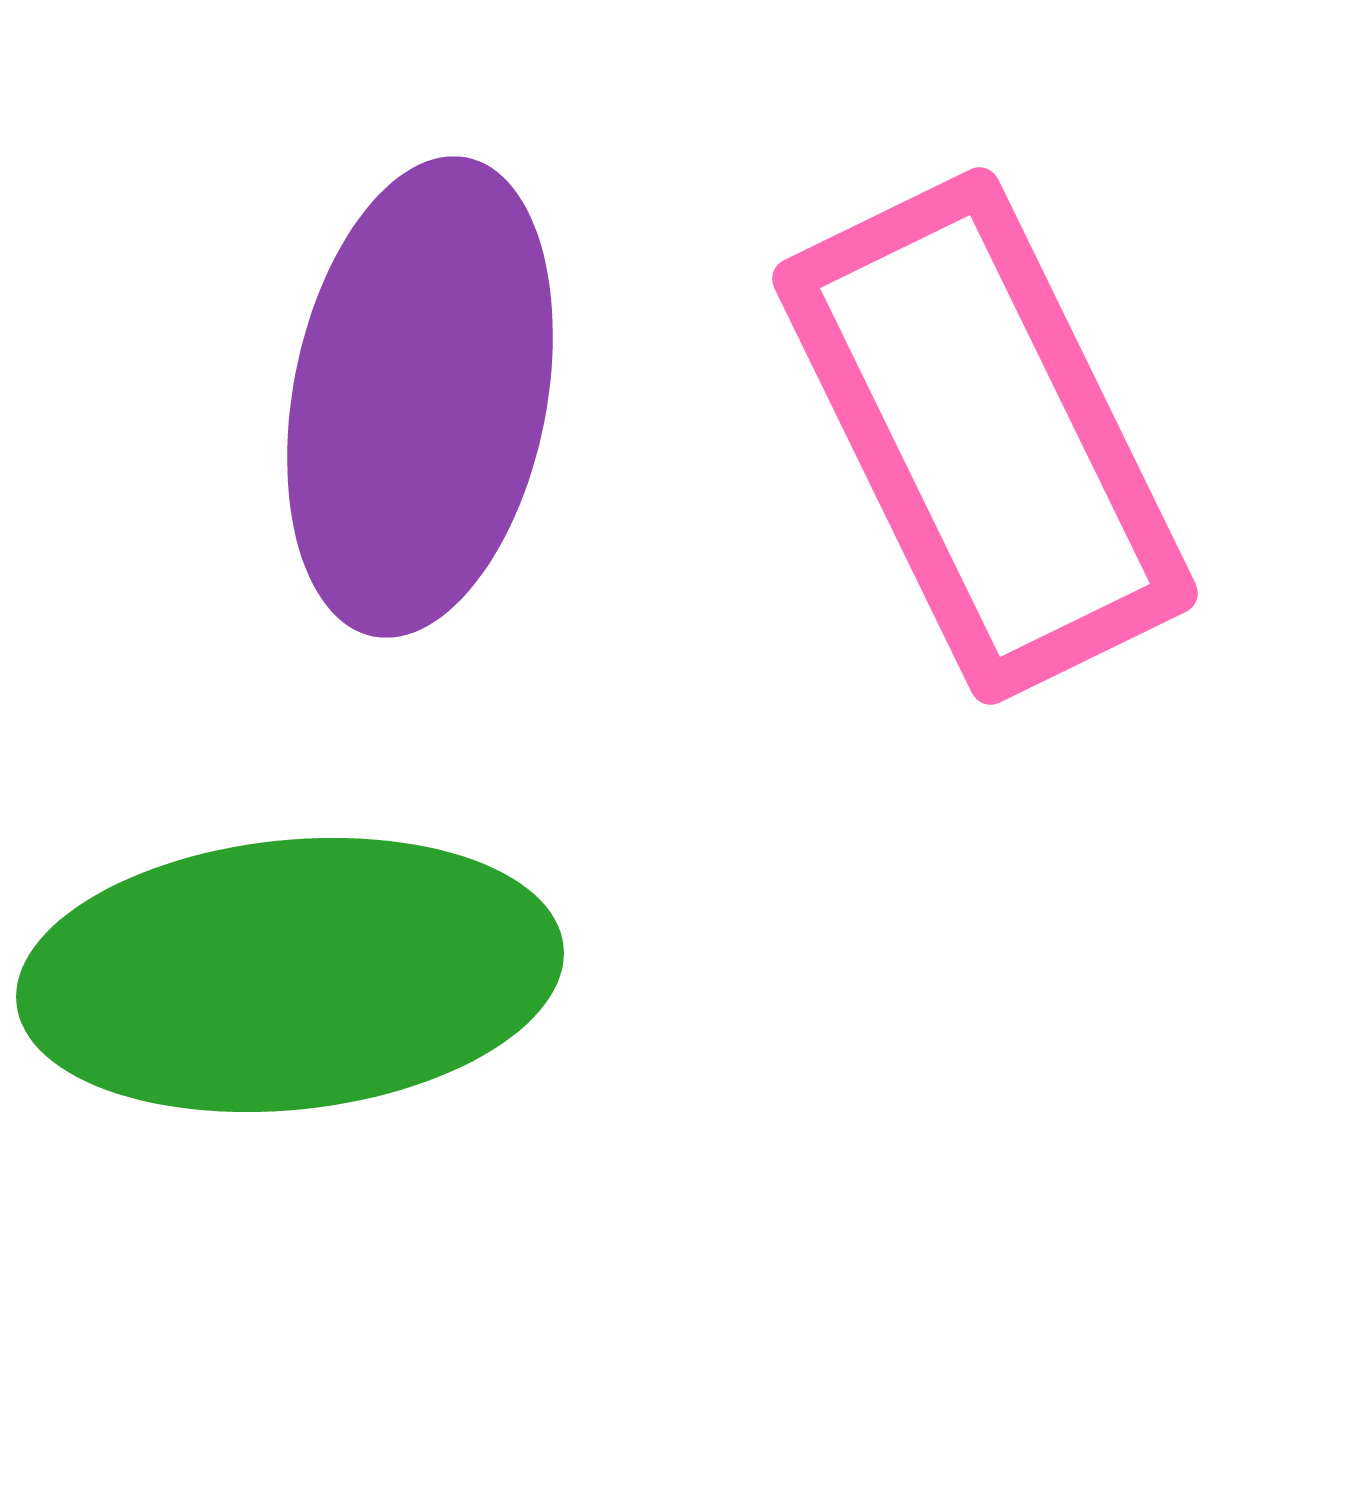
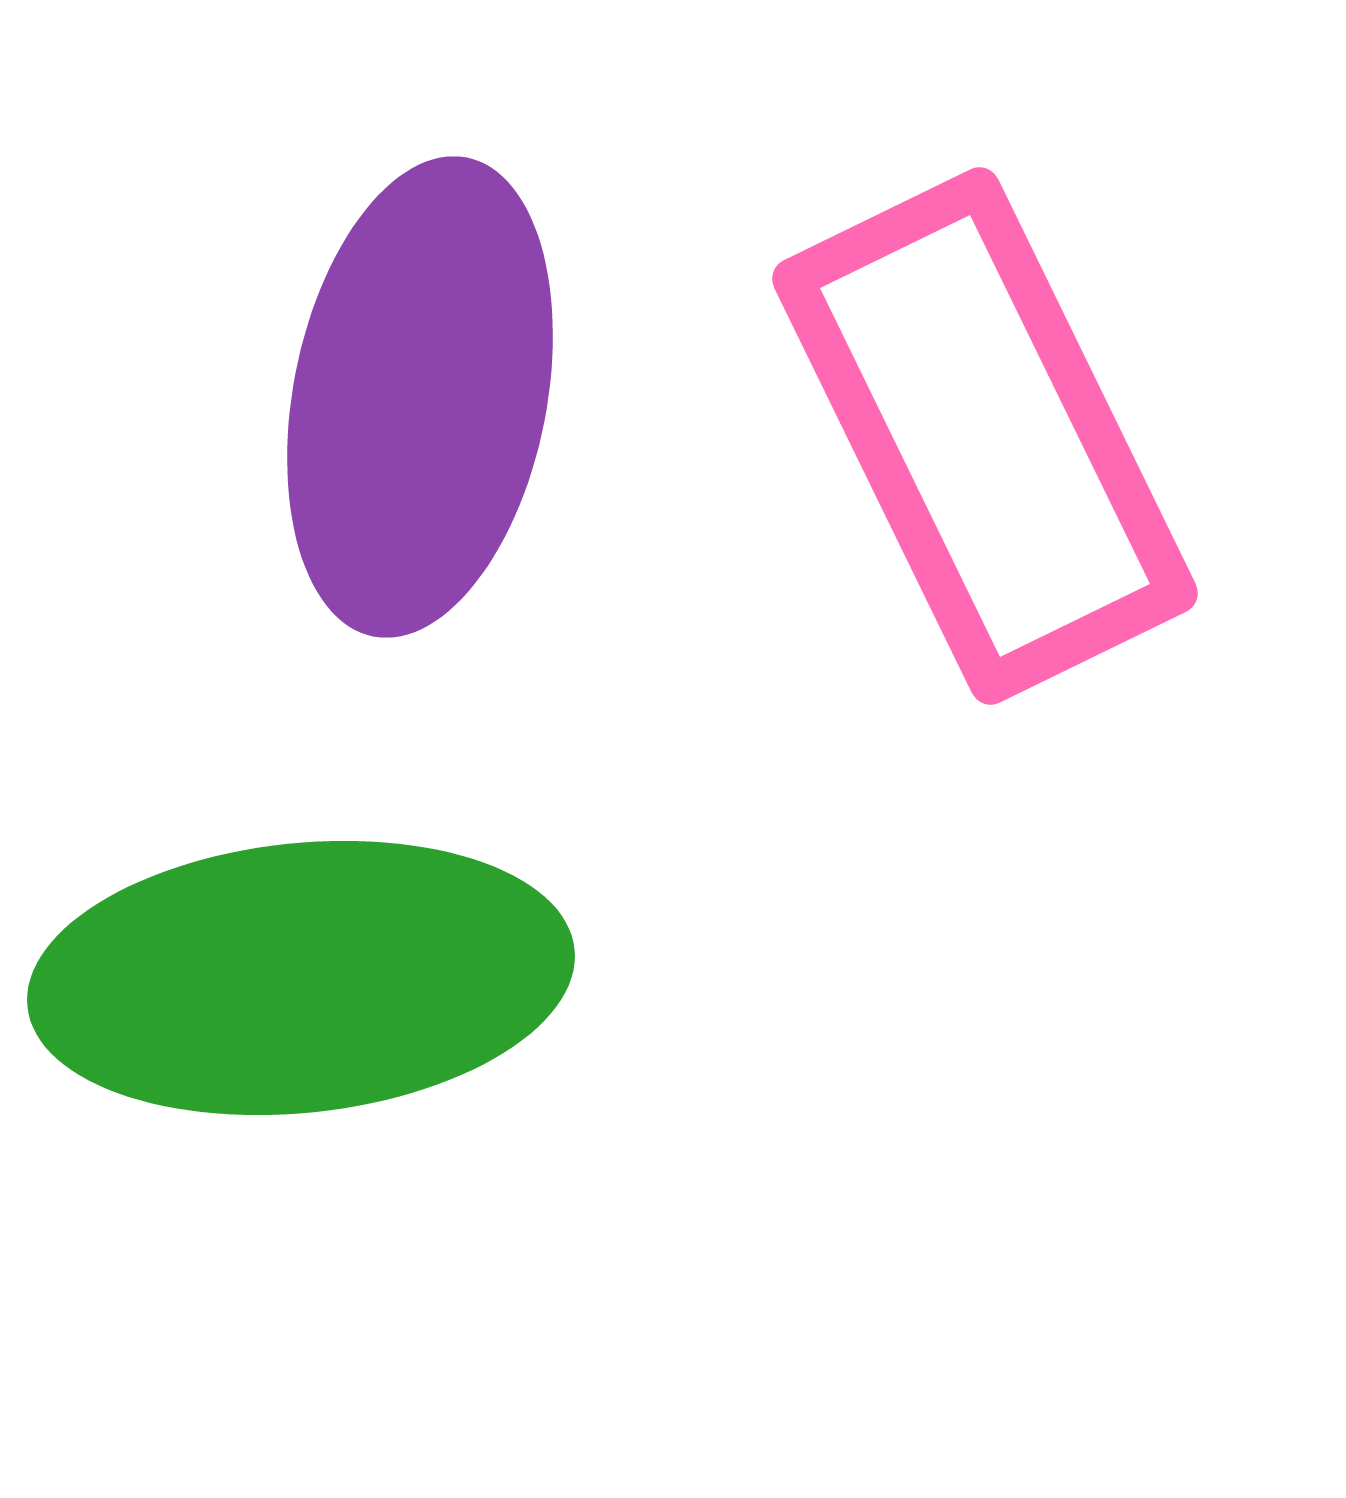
green ellipse: moved 11 px right, 3 px down
